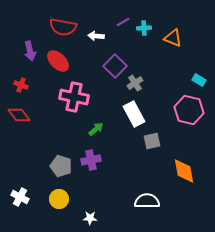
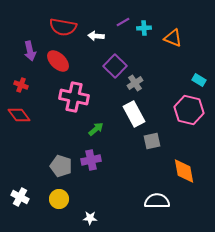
white semicircle: moved 10 px right
